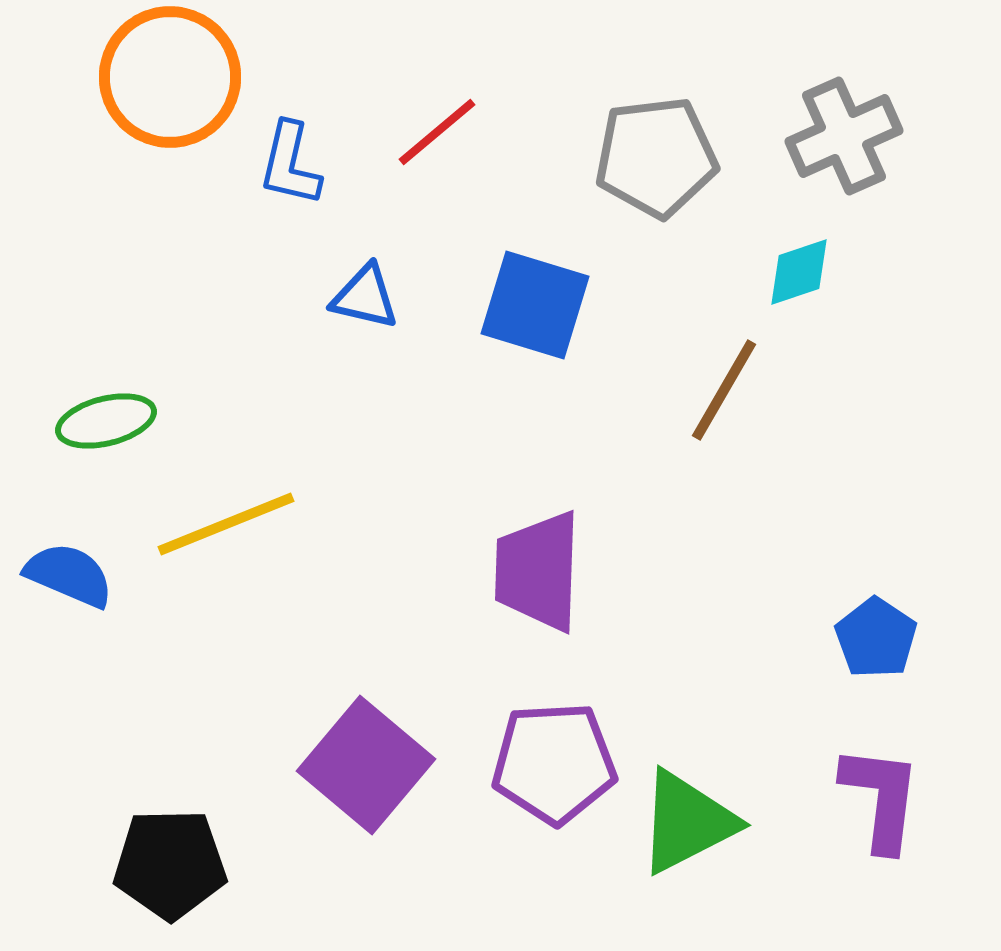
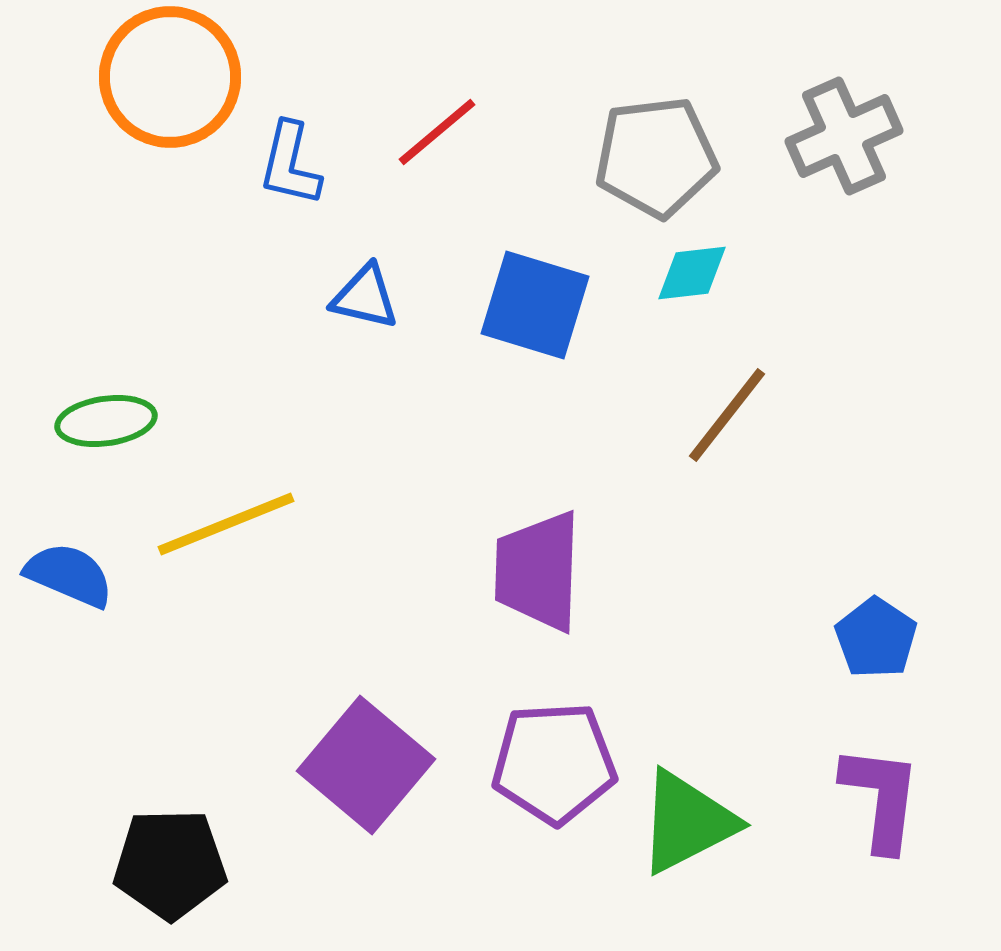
cyan diamond: moved 107 px left, 1 px down; rotated 12 degrees clockwise
brown line: moved 3 px right, 25 px down; rotated 8 degrees clockwise
green ellipse: rotated 6 degrees clockwise
